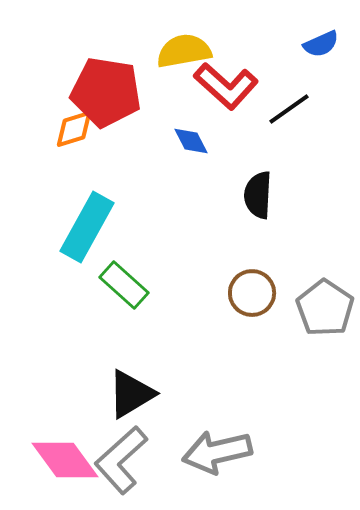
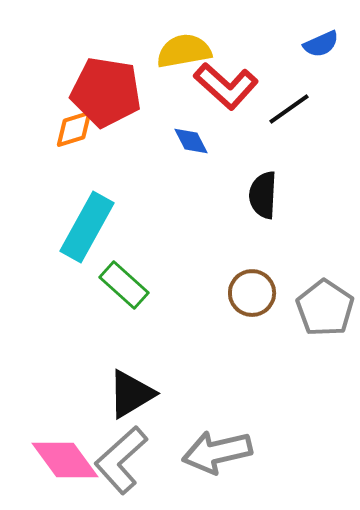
black semicircle: moved 5 px right
